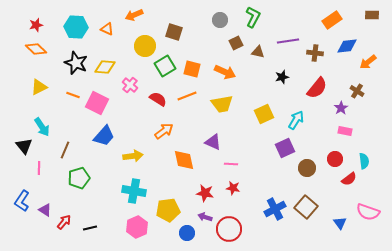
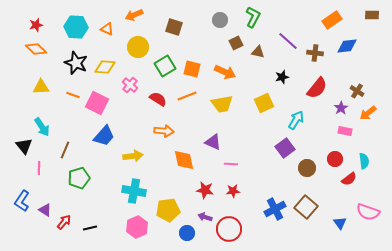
brown square at (174, 32): moved 5 px up
purple line at (288, 41): rotated 50 degrees clockwise
yellow circle at (145, 46): moved 7 px left, 1 px down
orange arrow at (368, 62): moved 51 px down
yellow triangle at (39, 87): moved 2 px right; rotated 24 degrees clockwise
yellow square at (264, 114): moved 11 px up
orange arrow at (164, 131): rotated 42 degrees clockwise
purple square at (285, 148): rotated 12 degrees counterclockwise
red star at (233, 188): moved 3 px down; rotated 16 degrees counterclockwise
red star at (205, 193): moved 3 px up
